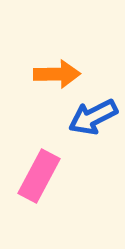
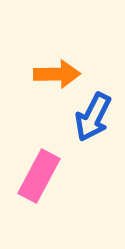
blue arrow: rotated 36 degrees counterclockwise
